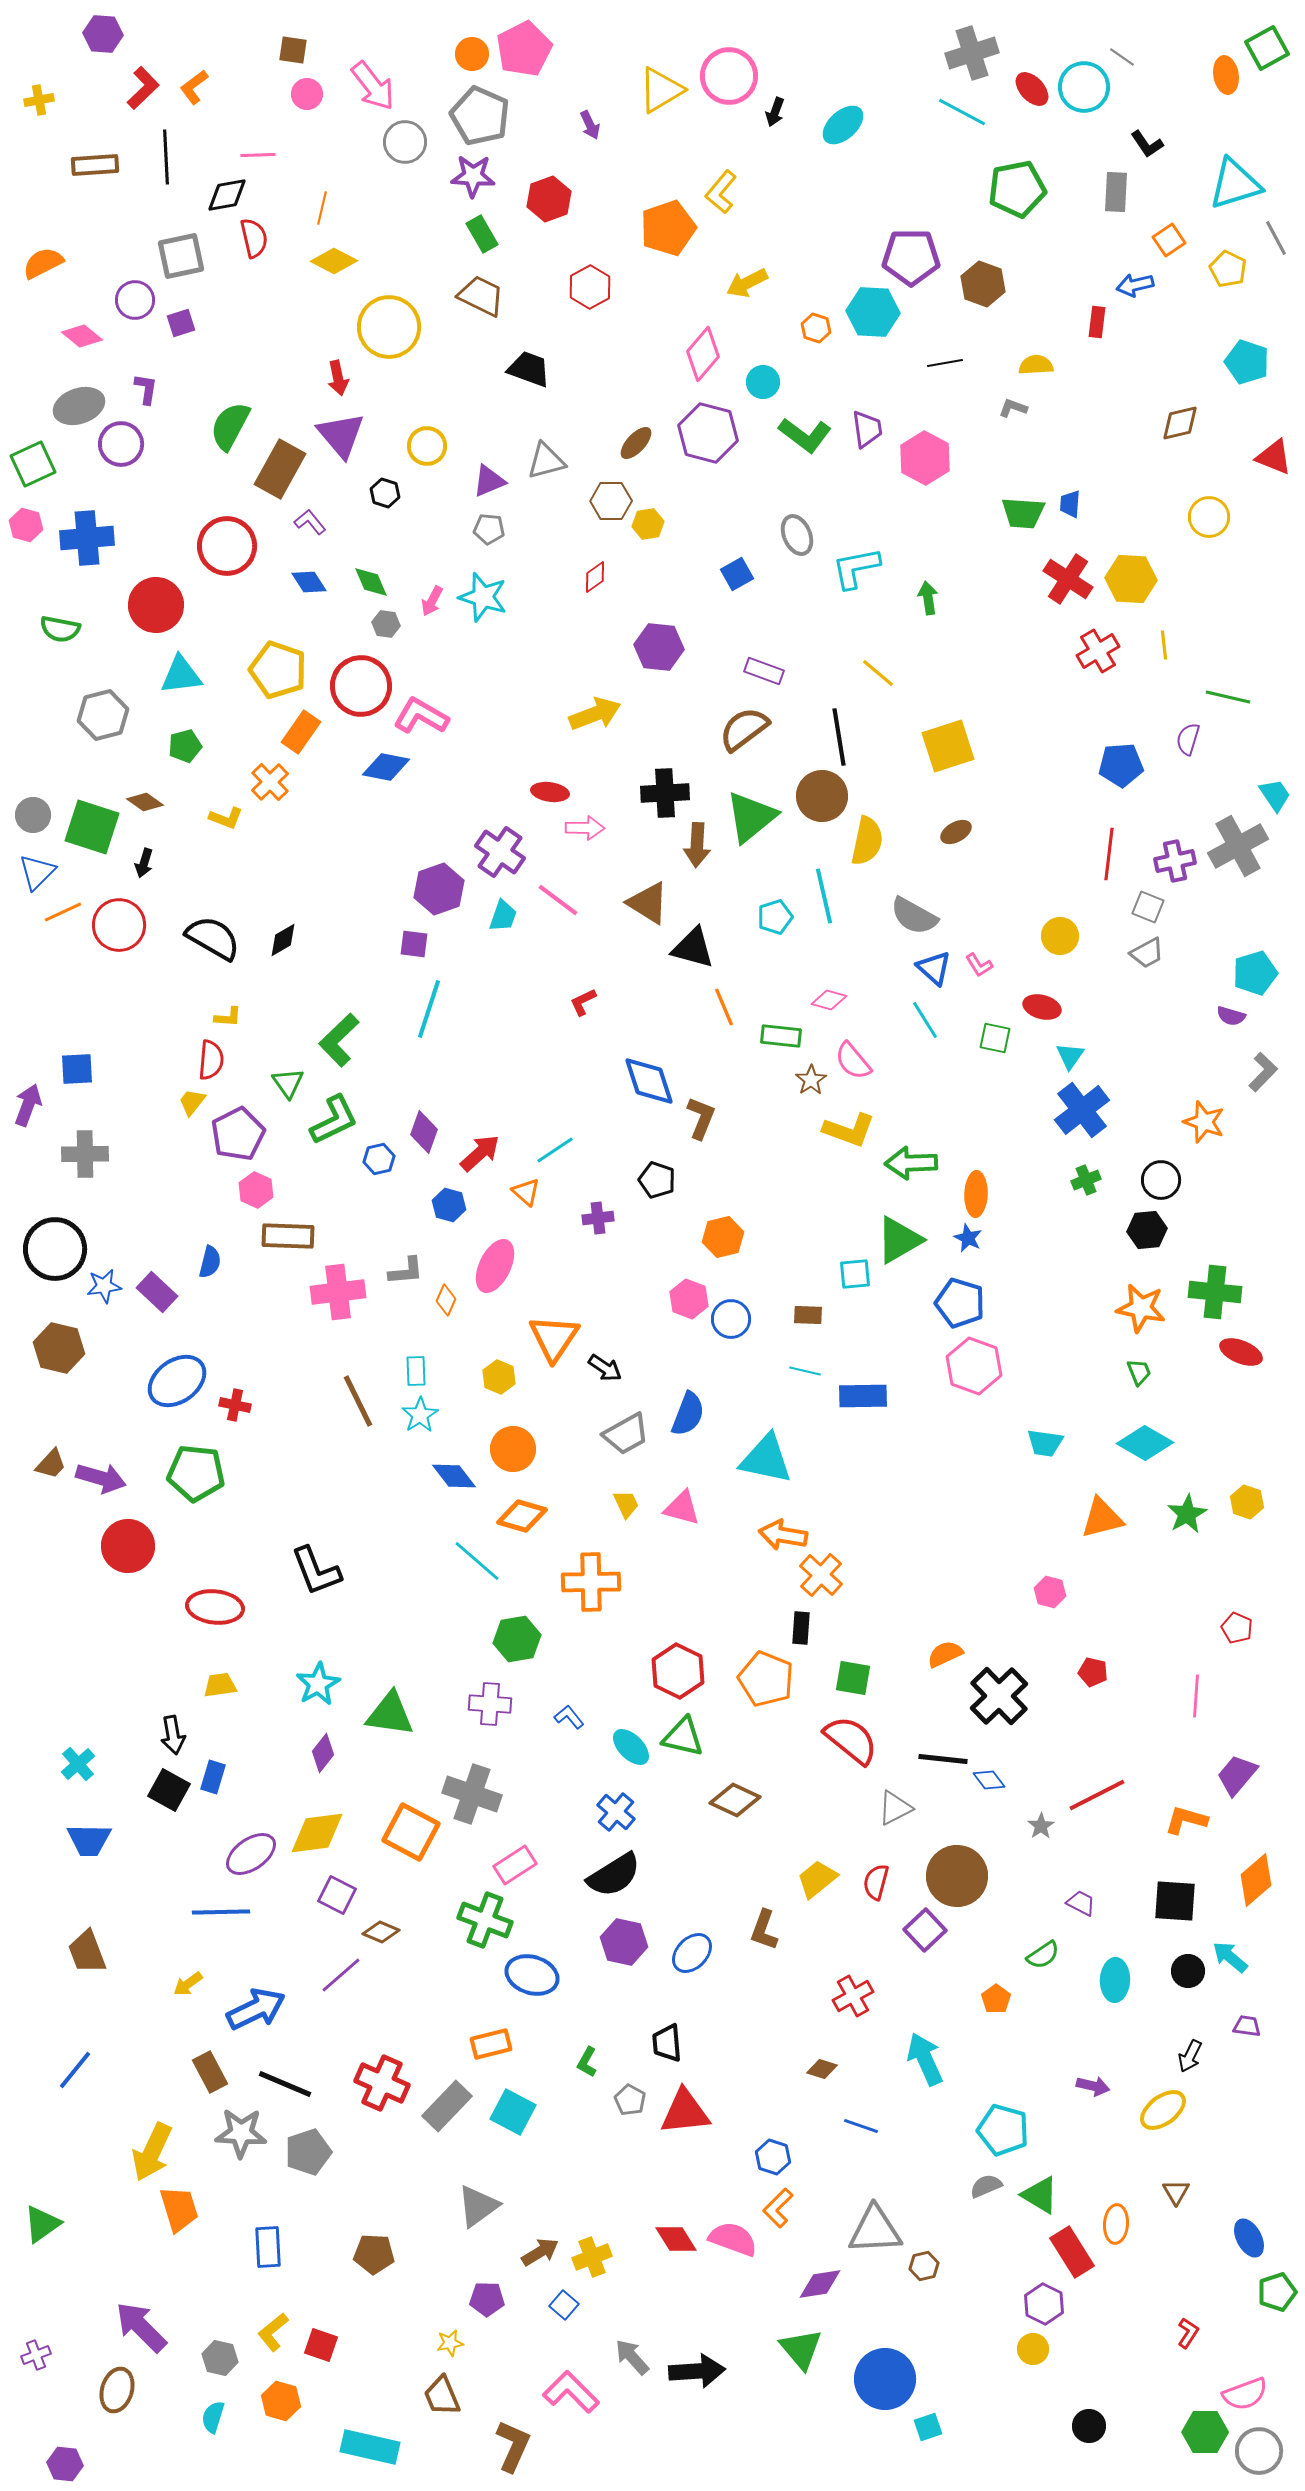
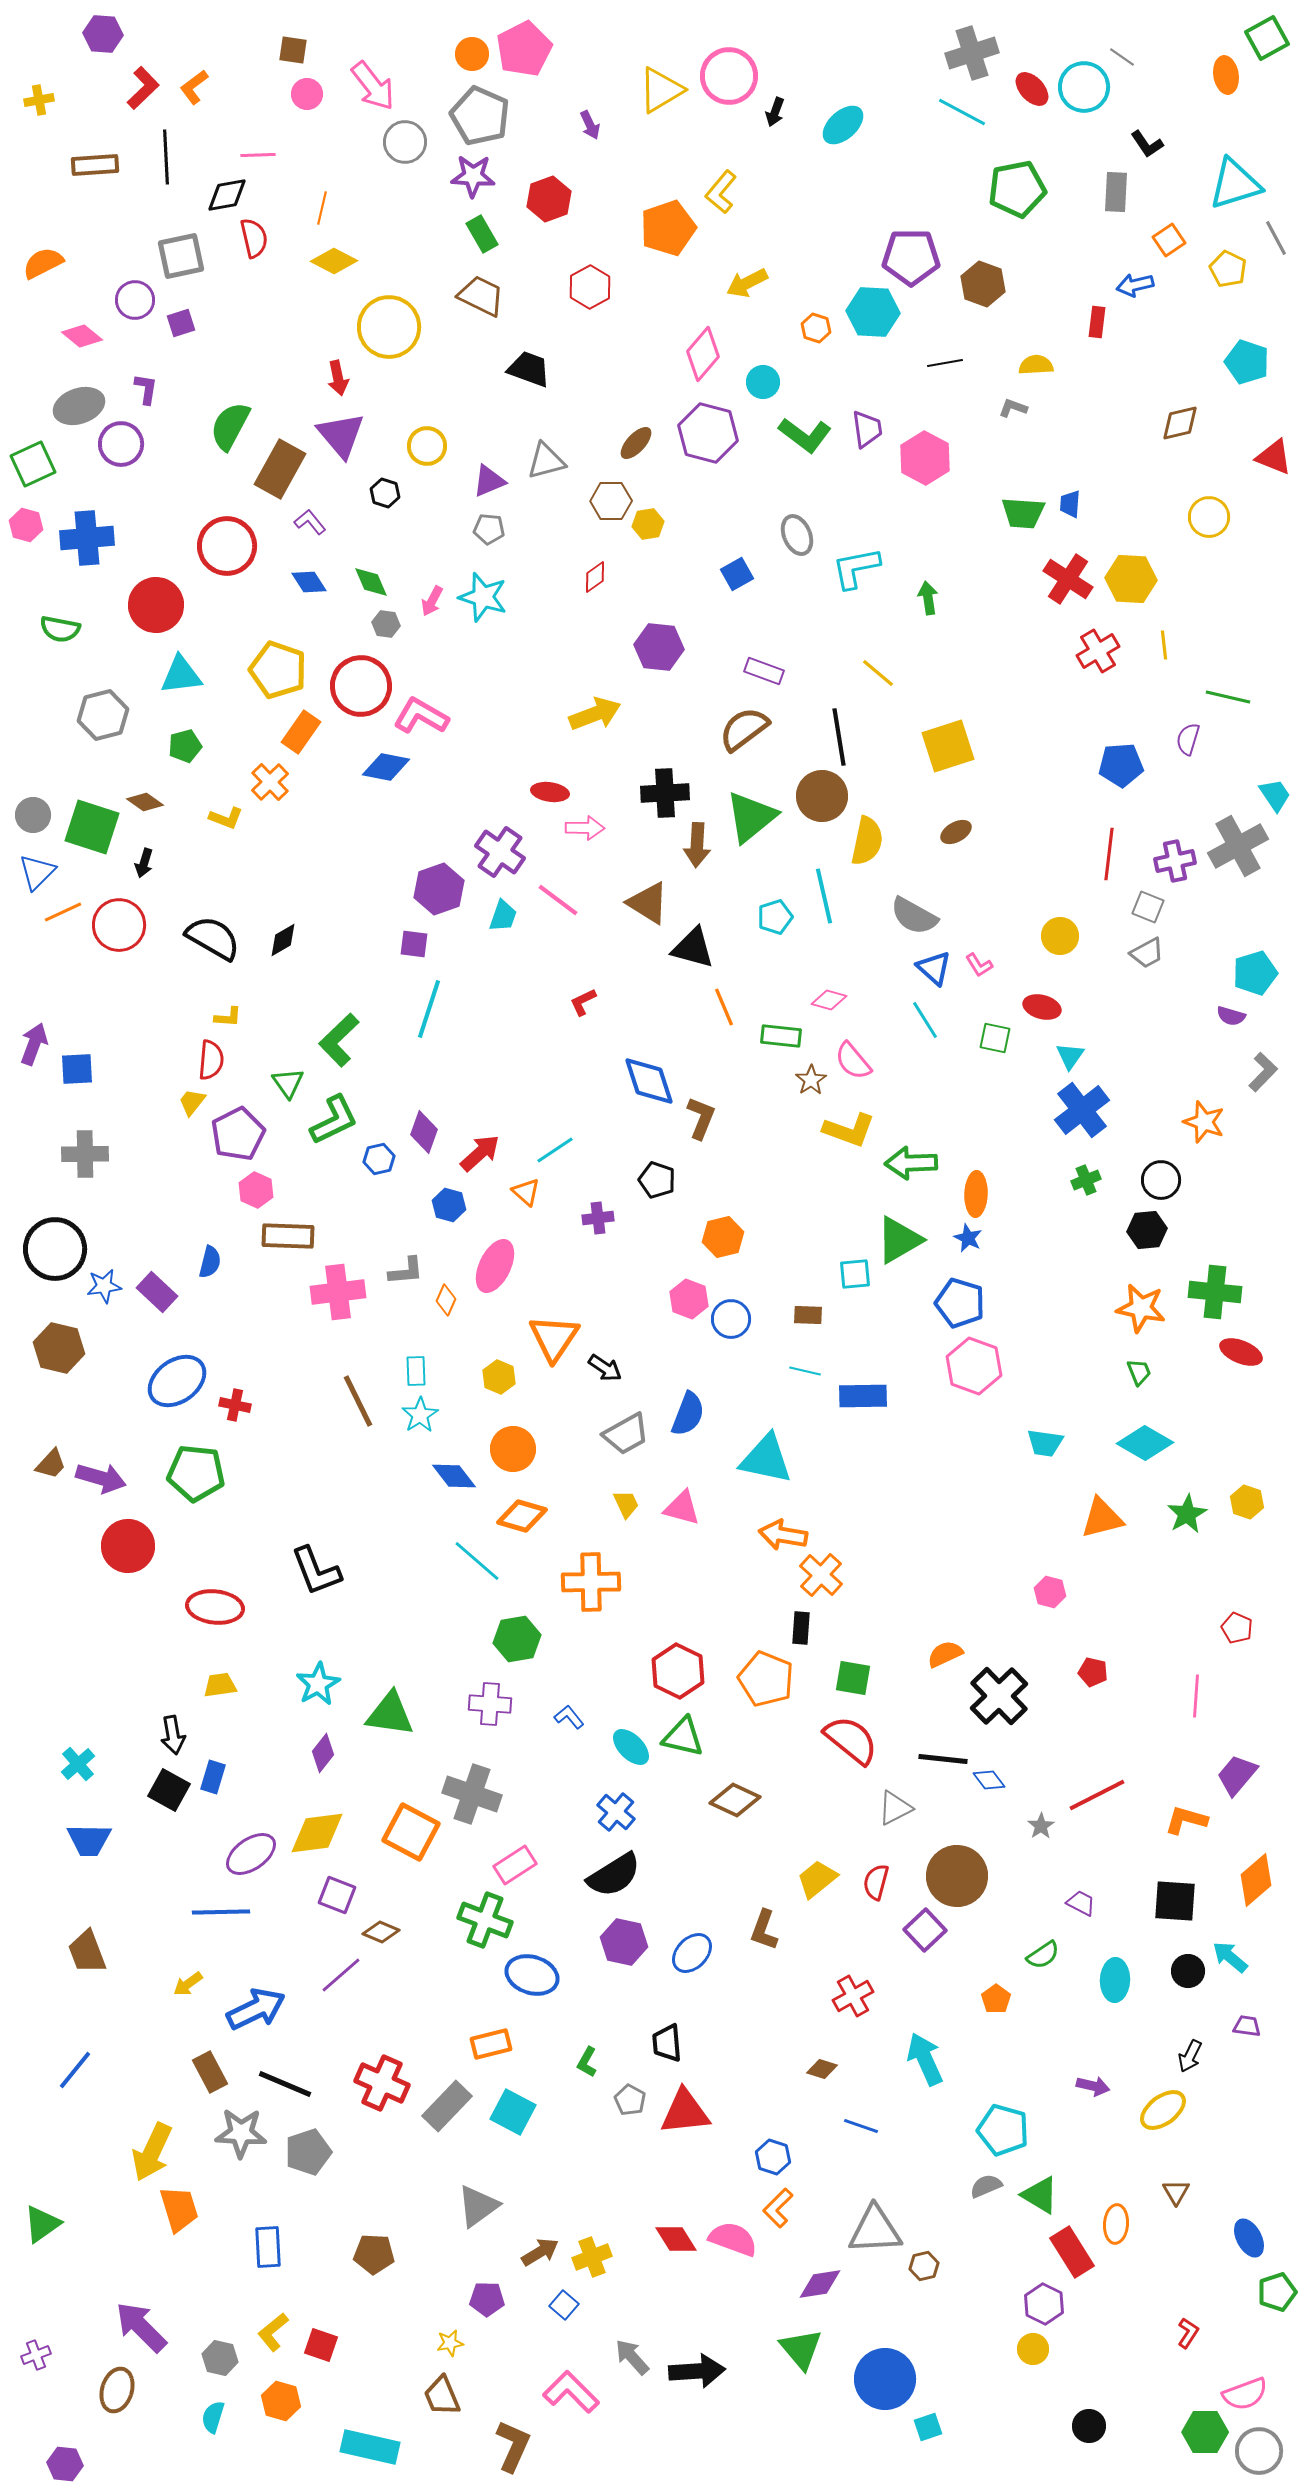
green square at (1267, 48): moved 10 px up
purple arrow at (28, 1105): moved 6 px right, 61 px up
purple square at (337, 1895): rotated 6 degrees counterclockwise
